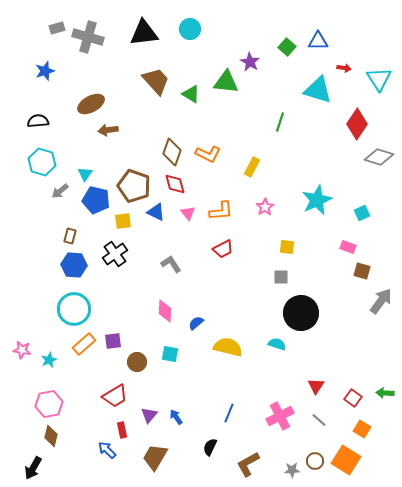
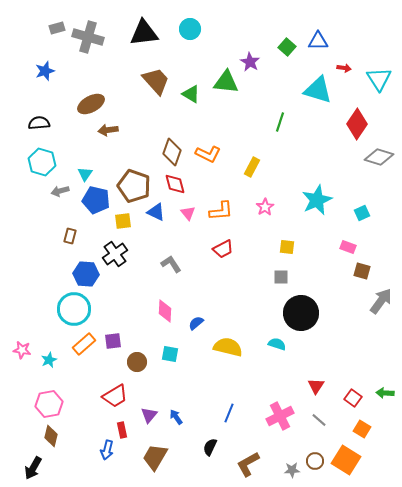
black semicircle at (38, 121): moved 1 px right, 2 px down
gray arrow at (60, 191): rotated 24 degrees clockwise
blue hexagon at (74, 265): moved 12 px right, 9 px down
blue arrow at (107, 450): rotated 120 degrees counterclockwise
